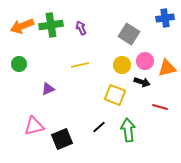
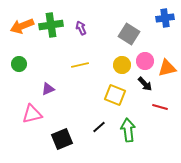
black arrow: moved 3 px right, 2 px down; rotated 28 degrees clockwise
pink triangle: moved 2 px left, 12 px up
